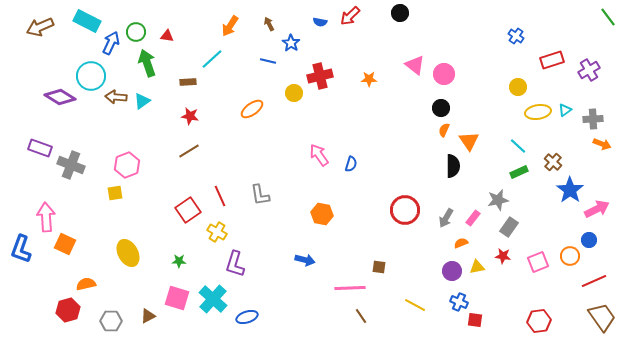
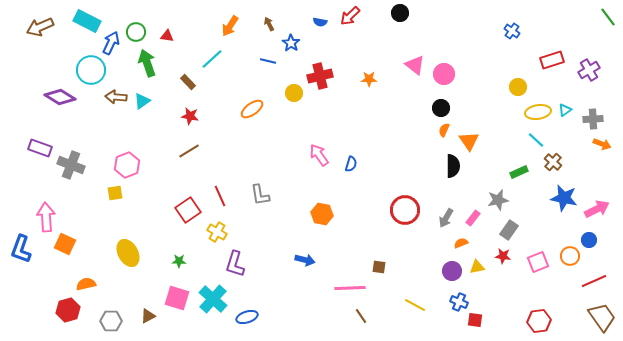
blue cross at (516, 36): moved 4 px left, 5 px up
cyan circle at (91, 76): moved 6 px up
brown rectangle at (188, 82): rotated 49 degrees clockwise
cyan line at (518, 146): moved 18 px right, 6 px up
blue star at (570, 190): moved 6 px left, 8 px down; rotated 24 degrees counterclockwise
gray rectangle at (509, 227): moved 3 px down
